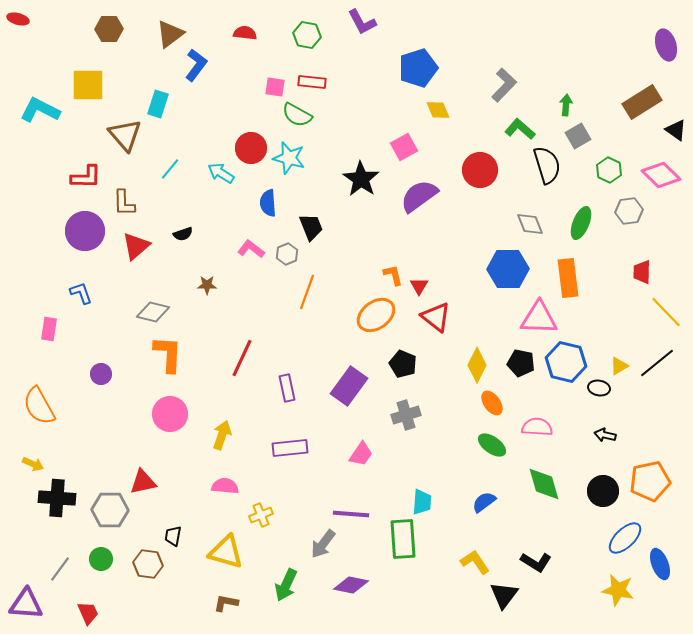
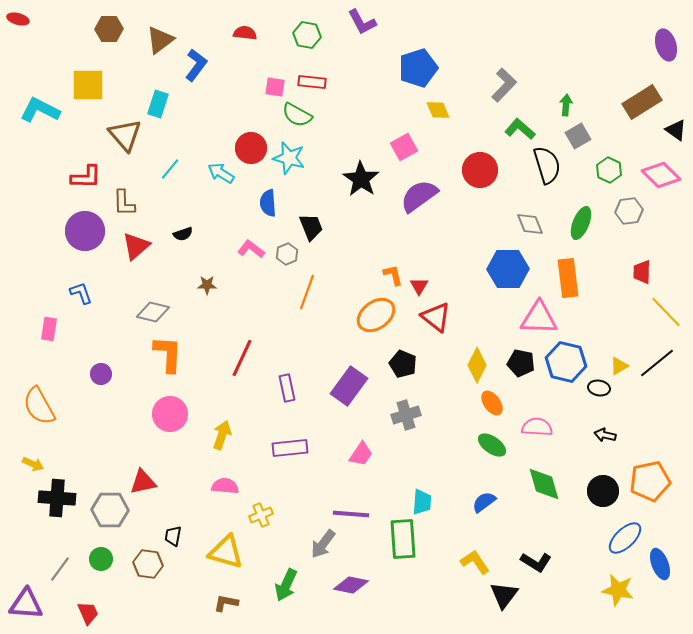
brown triangle at (170, 34): moved 10 px left, 6 px down
